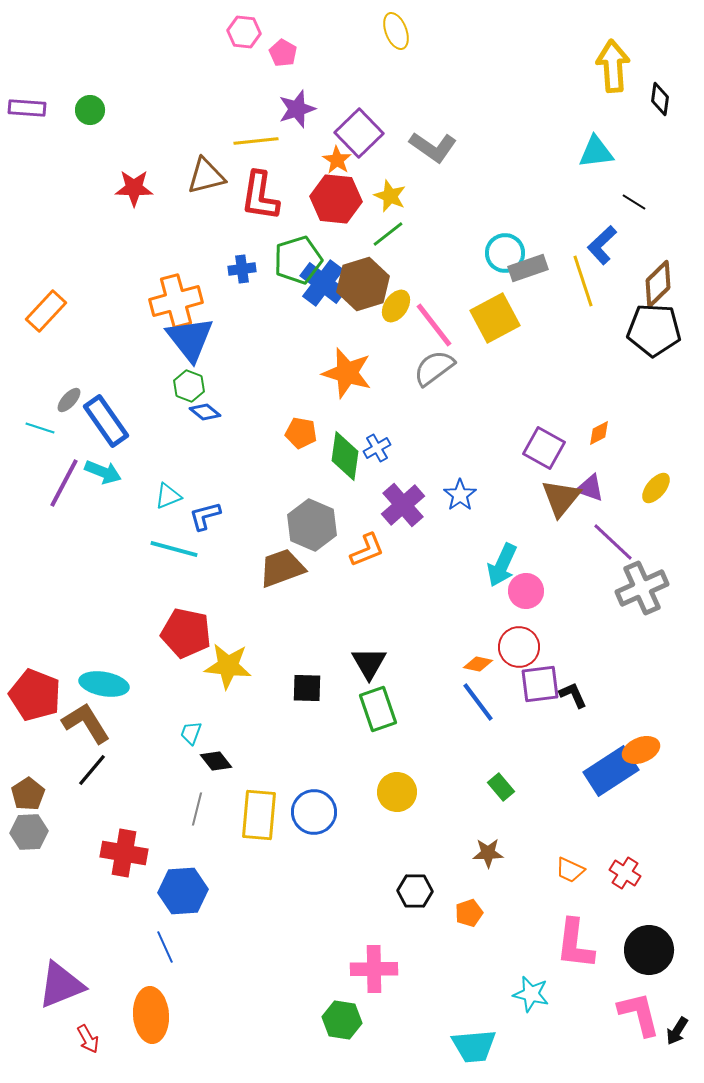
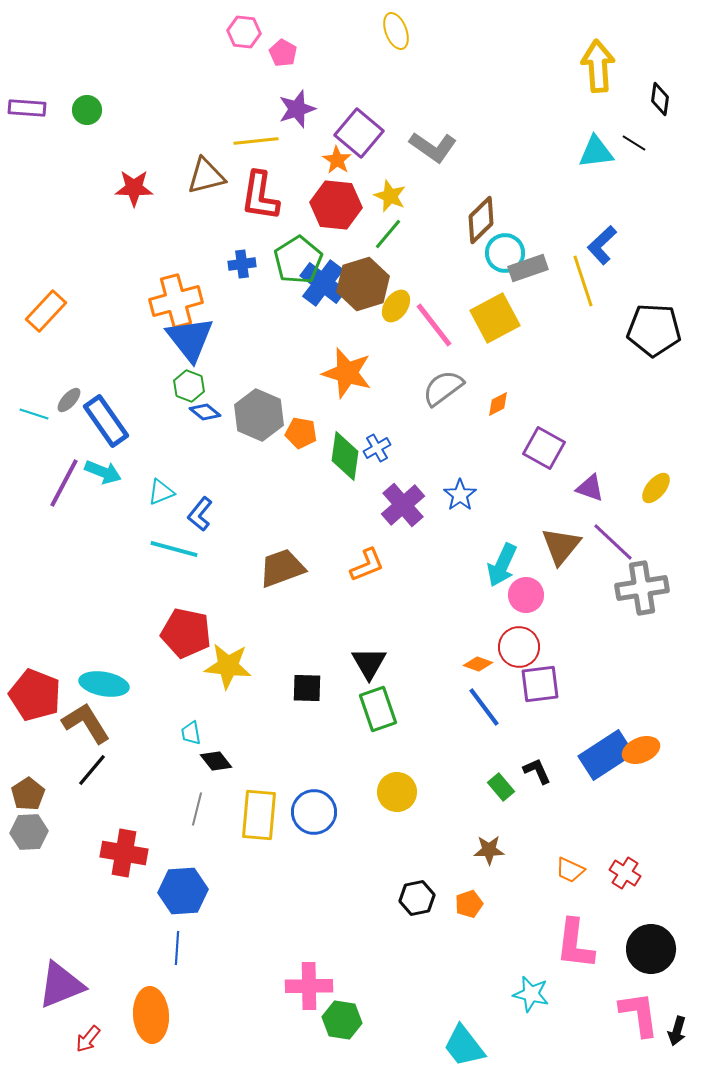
yellow arrow at (613, 66): moved 15 px left
green circle at (90, 110): moved 3 px left
purple square at (359, 133): rotated 6 degrees counterclockwise
red hexagon at (336, 199): moved 6 px down
black line at (634, 202): moved 59 px up
green line at (388, 234): rotated 12 degrees counterclockwise
green pentagon at (298, 260): rotated 15 degrees counterclockwise
blue cross at (242, 269): moved 5 px up
brown diamond at (658, 284): moved 177 px left, 64 px up
gray semicircle at (434, 368): moved 9 px right, 20 px down
cyan line at (40, 428): moved 6 px left, 14 px up
orange diamond at (599, 433): moved 101 px left, 29 px up
cyan triangle at (168, 496): moved 7 px left, 4 px up
brown triangle at (561, 498): moved 48 px down
blue L-shape at (205, 516): moved 5 px left, 2 px up; rotated 36 degrees counterclockwise
gray hexagon at (312, 525): moved 53 px left, 110 px up
orange L-shape at (367, 550): moved 15 px down
gray cross at (642, 588): rotated 15 degrees clockwise
pink circle at (526, 591): moved 4 px down
orange diamond at (478, 664): rotated 8 degrees clockwise
black L-shape at (573, 695): moved 36 px left, 76 px down
blue line at (478, 702): moved 6 px right, 5 px down
cyan trapezoid at (191, 733): rotated 30 degrees counterclockwise
blue rectangle at (611, 771): moved 5 px left, 16 px up
brown star at (488, 853): moved 1 px right, 3 px up
black hexagon at (415, 891): moved 2 px right, 7 px down; rotated 12 degrees counterclockwise
orange pentagon at (469, 913): moved 9 px up
blue line at (165, 947): moved 12 px right, 1 px down; rotated 28 degrees clockwise
black circle at (649, 950): moved 2 px right, 1 px up
pink cross at (374, 969): moved 65 px left, 17 px down
pink L-shape at (639, 1014): rotated 6 degrees clockwise
black arrow at (677, 1031): rotated 16 degrees counterclockwise
red arrow at (88, 1039): rotated 68 degrees clockwise
cyan trapezoid at (474, 1046): moved 10 px left; rotated 57 degrees clockwise
